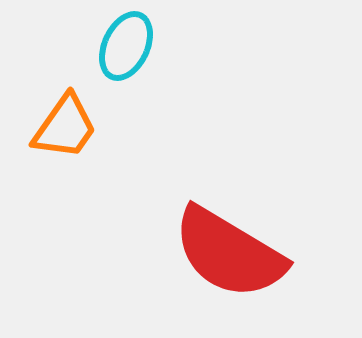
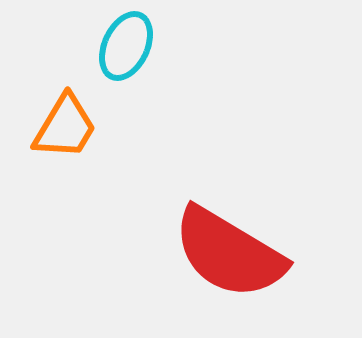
orange trapezoid: rotated 4 degrees counterclockwise
